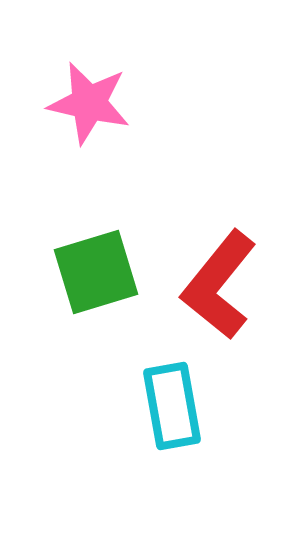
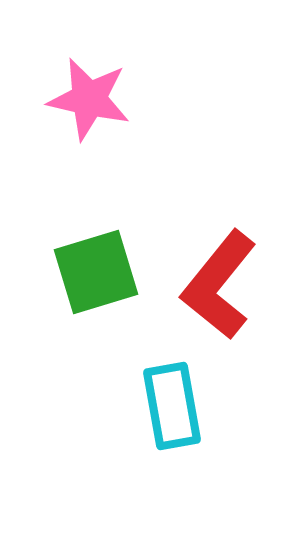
pink star: moved 4 px up
